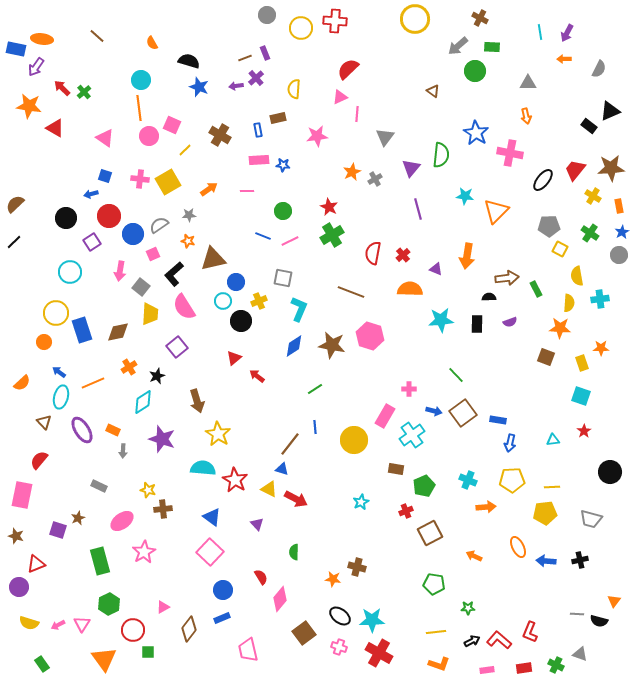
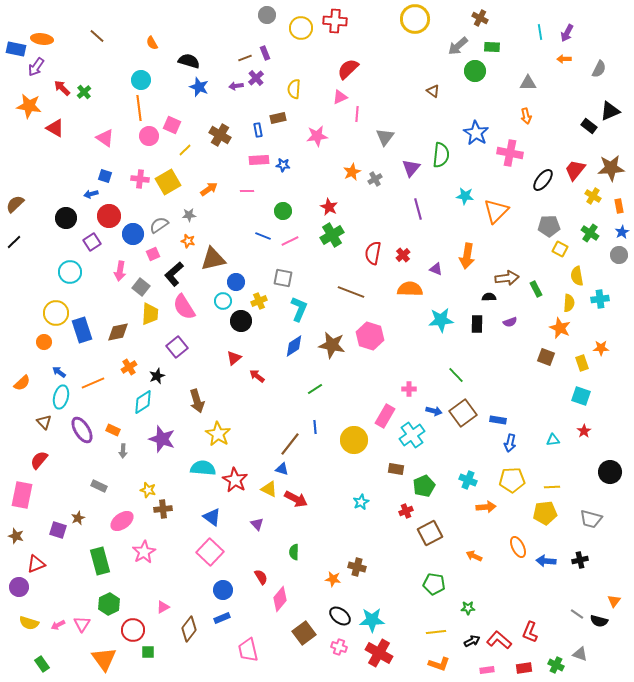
orange star at (560, 328): rotated 20 degrees clockwise
gray line at (577, 614): rotated 32 degrees clockwise
